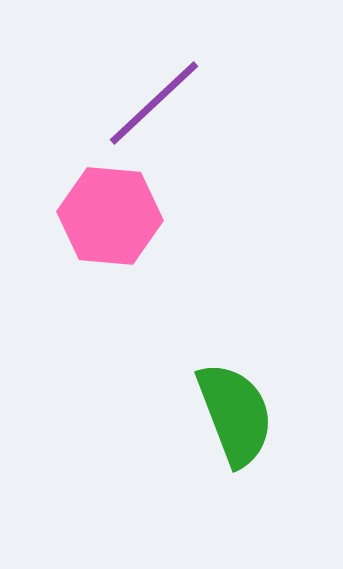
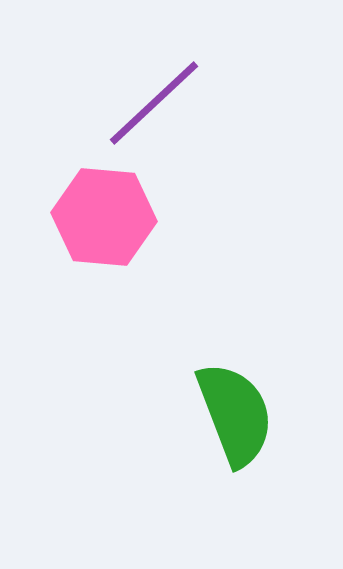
pink hexagon: moved 6 px left, 1 px down
